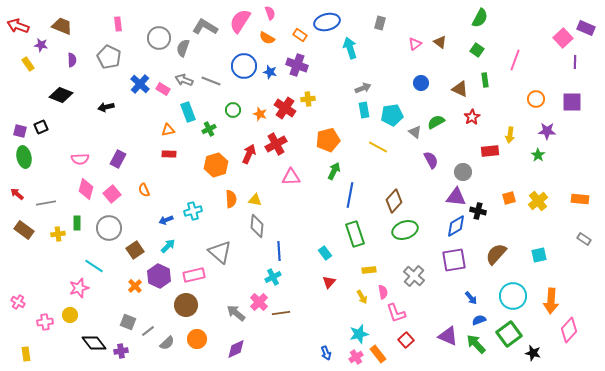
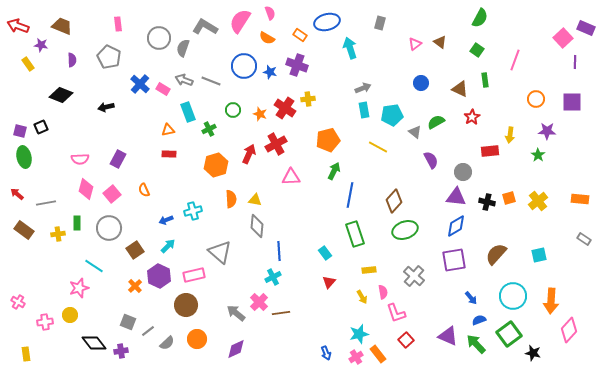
black cross at (478, 211): moved 9 px right, 9 px up
